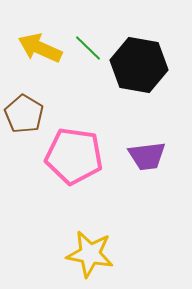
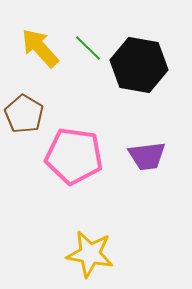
yellow arrow: rotated 24 degrees clockwise
